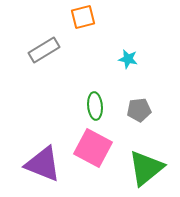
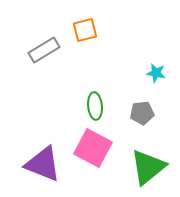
orange square: moved 2 px right, 13 px down
cyan star: moved 28 px right, 14 px down
gray pentagon: moved 3 px right, 3 px down
green triangle: moved 2 px right, 1 px up
